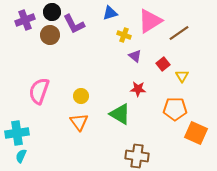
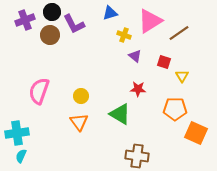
red square: moved 1 px right, 2 px up; rotated 32 degrees counterclockwise
